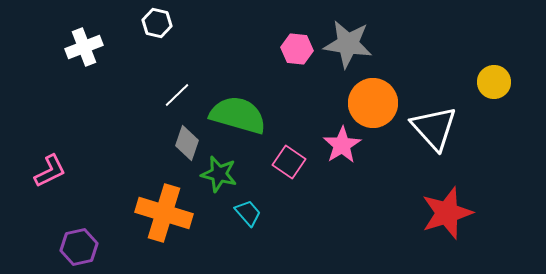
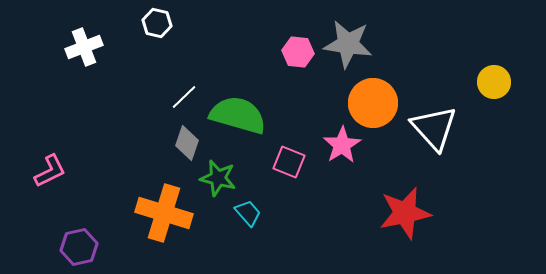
pink hexagon: moved 1 px right, 3 px down
white line: moved 7 px right, 2 px down
pink square: rotated 12 degrees counterclockwise
green star: moved 1 px left, 4 px down
red star: moved 42 px left; rotated 6 degrees clockwise
